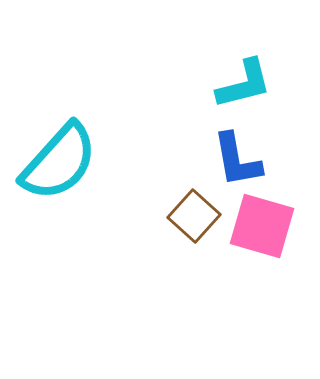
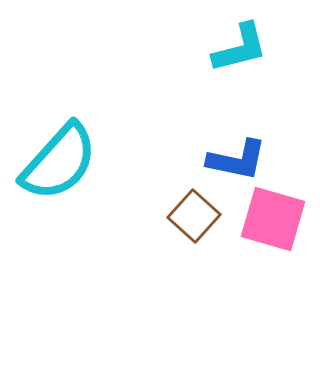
cyan L-shape: moved 4 px left, 36 px up
blue L-shape: rotated 68 degrees counterclockwise
pink square: moved 11 px right, 7 px up
